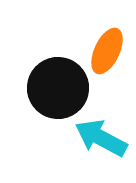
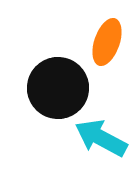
orange ellipse: moved 9 px up; rotated 6 degrees counterclockwise
